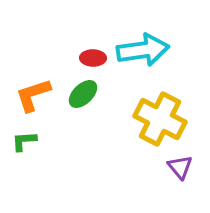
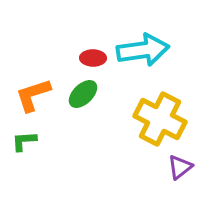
purple triangle: rotated 32 degrees clockwise
